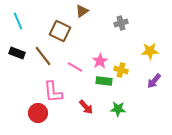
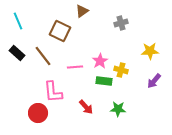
black rectangle: rotated 21 degrees clockwise
pink line: rotated 35 degrees counterclockwise
